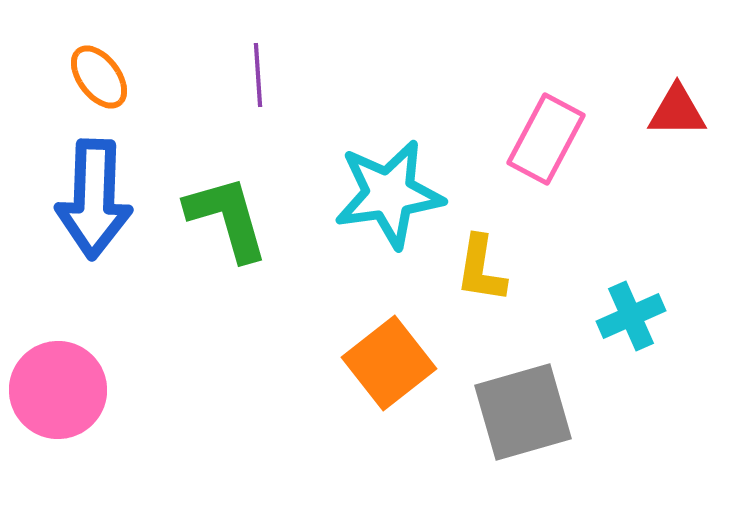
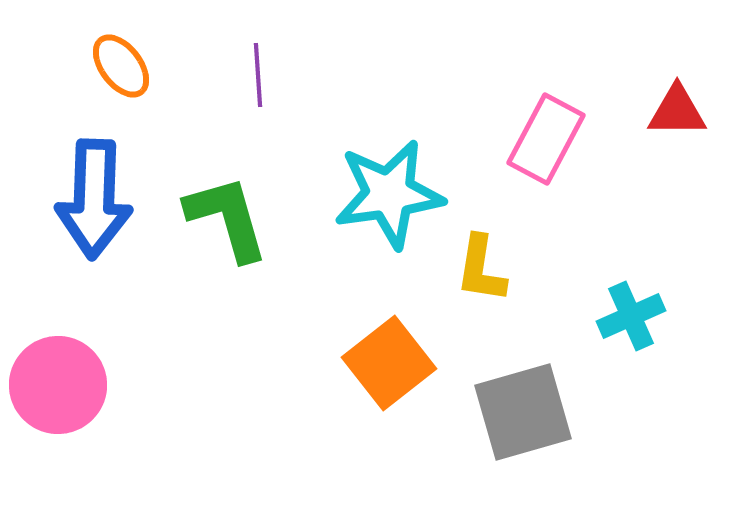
orange ellipse: moved 22 px right, 11 px up
pink circle: moved 5 px up
